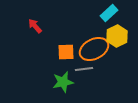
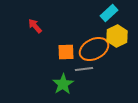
green star: moved 2 px down; rotated 20 degrees counterclockwise
